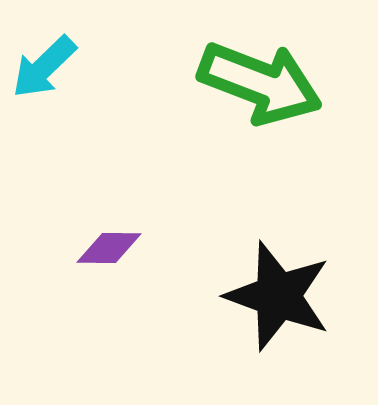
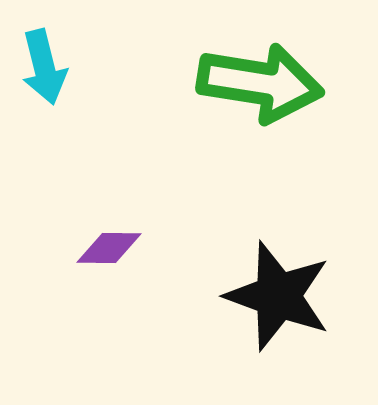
cyan arrow: rotated 60 degrees counterclockwise
green arrow: rotated 12 degrees counterclockwise
